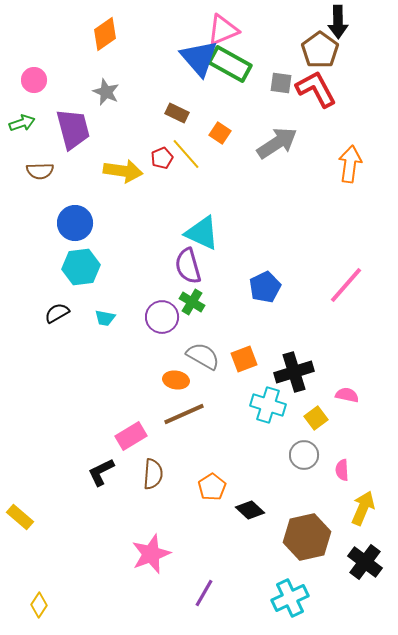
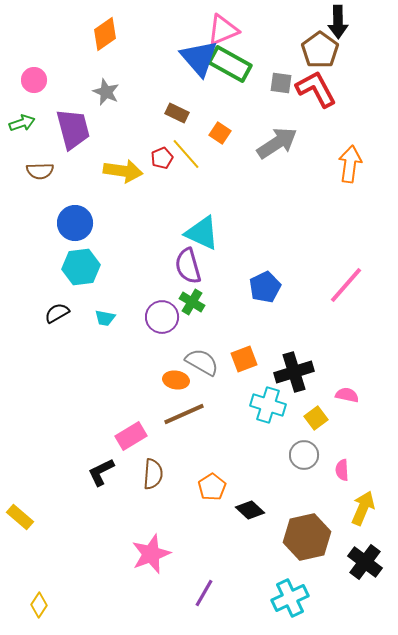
gray semicircle at (203, 356): moved 1 px left, 6 px down
